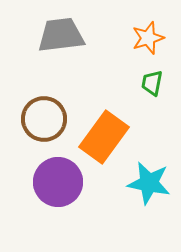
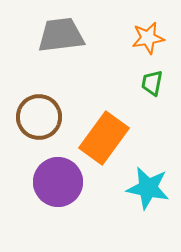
orange star: rotated 8 degrees clockwise
brown circle: moved 5 px left, 2 px up
orange rectangle: moved 1 px down
cyan star: moved 1 px left, 5 px down
